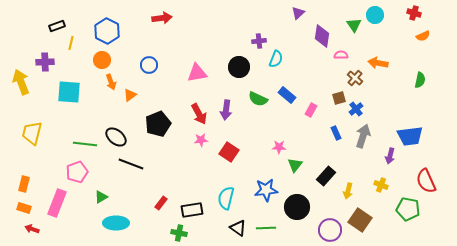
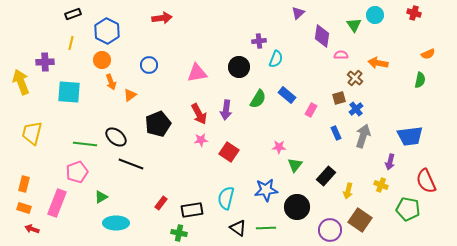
black rectangle at (57, 26): moved 16 px right, 12 px up
orange semicircle at (423, 36): moved 5 px right, 18 px down
green semicircle at (258, 99): rotated 84 degrees counterclockwise
purple arrow at (390, 156): moved 6 px down
